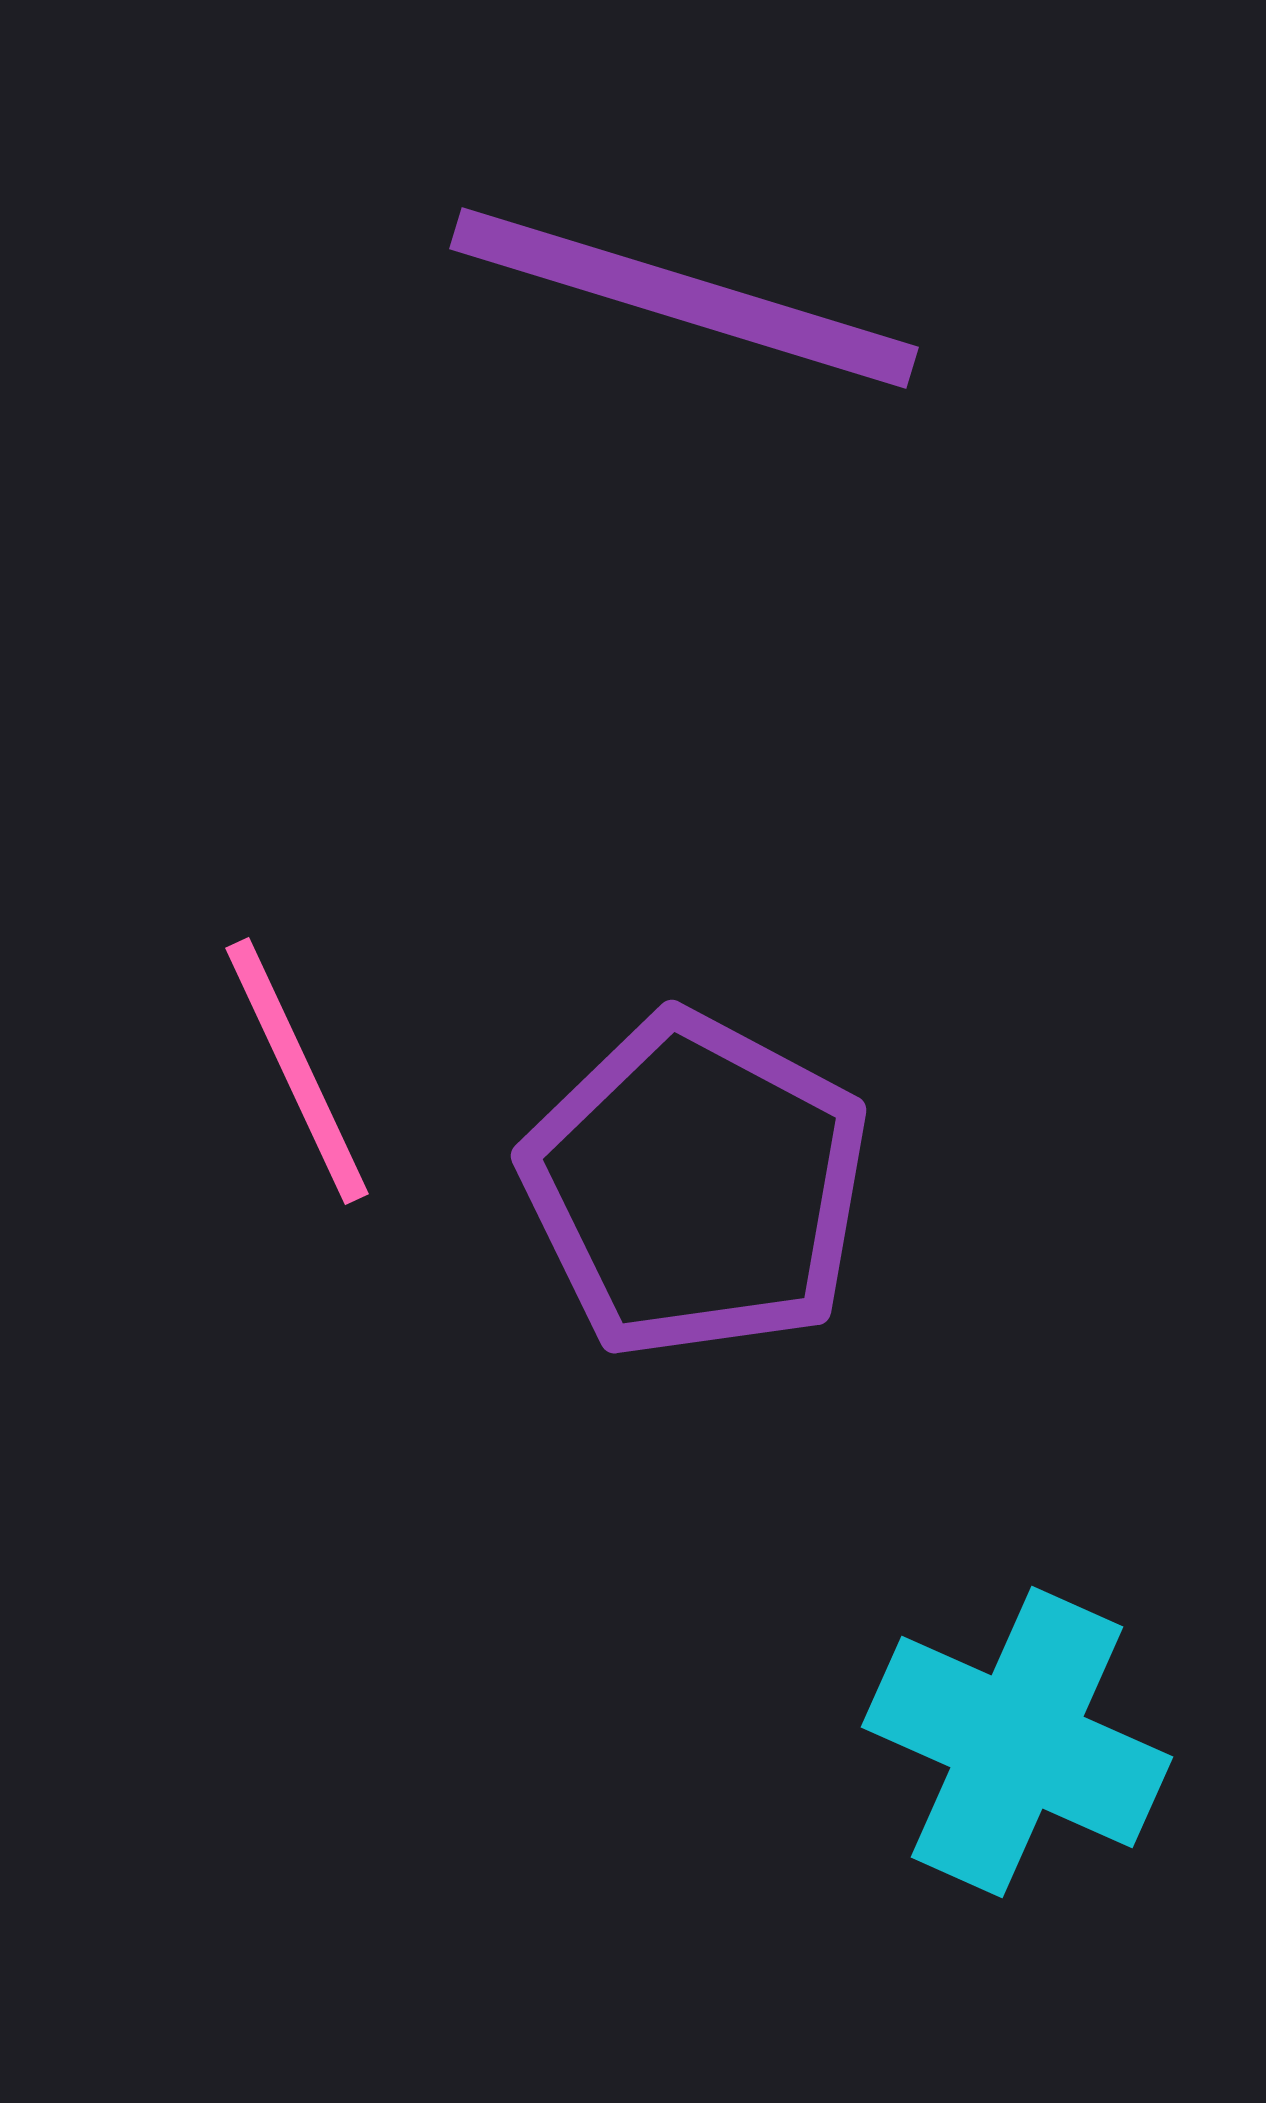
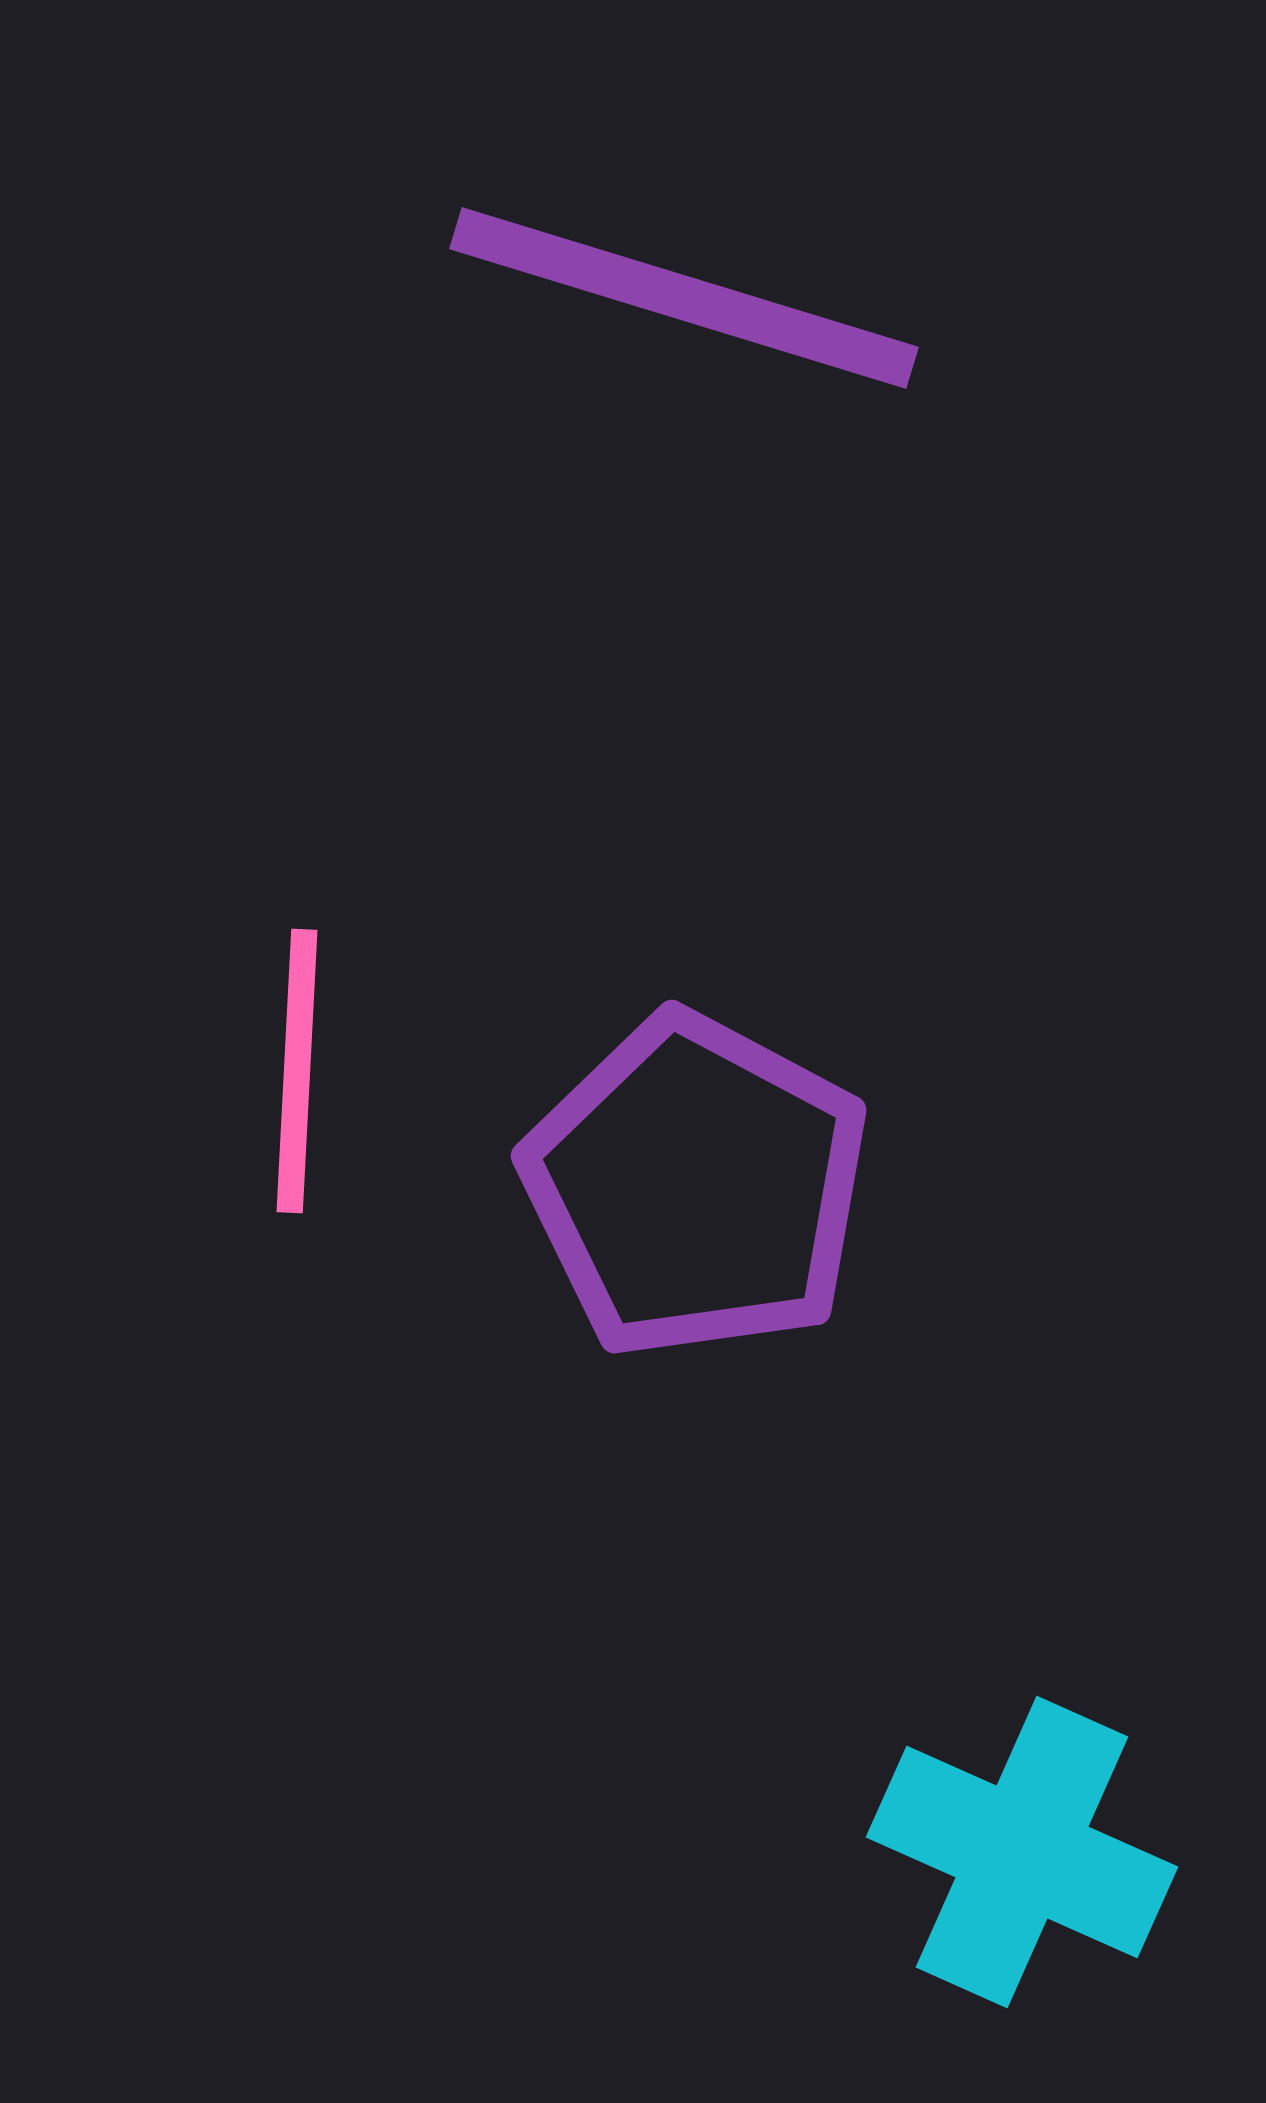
pink line: rotated 28 degrees clockwise
cyan cross: moved 5 px right, 110 px down
